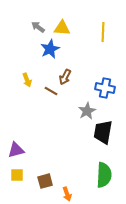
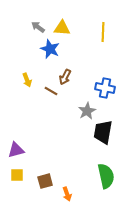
blue star: rotated 24 degrees counterclockwise
green semicircle: moved 2 px right, 1 px down; rotated 15 degrees counterclockwise
